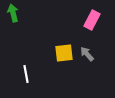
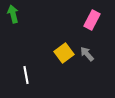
green arrow: moved 1 px down
yellow square: rotated 30 degrees counterclockwise
white line: moved 1 px down
